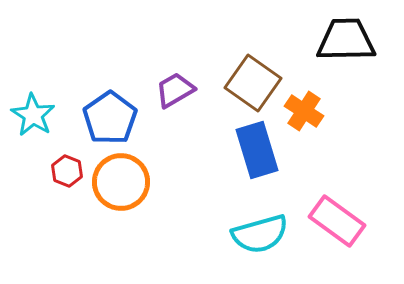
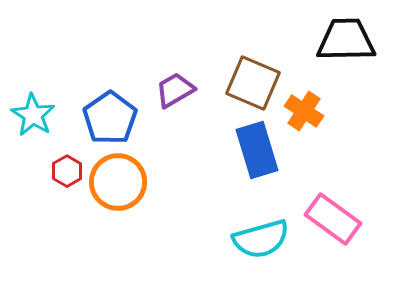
brown square: rotated 12 degrees counterclockwise
red hexagon: rotated 8 degrees clockwise
orange circle: moved 3 px left
pink rectangle: moved 4 px left, 2 px up
cyan semicircle: moved 1 px right, 5 px down
